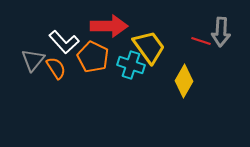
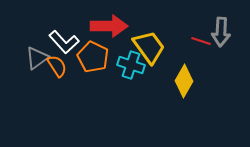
gray triangle: moved 4 px right, 2 px up; rotated 15 degrees clockwise
orange semicircle: moved 1 px right, 2 px up
